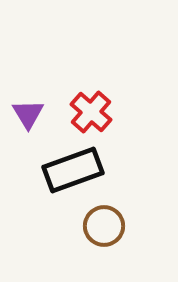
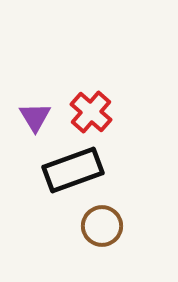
purple triangle: moved 7 px right, 3 px down
brown circle: moved 2 px left
